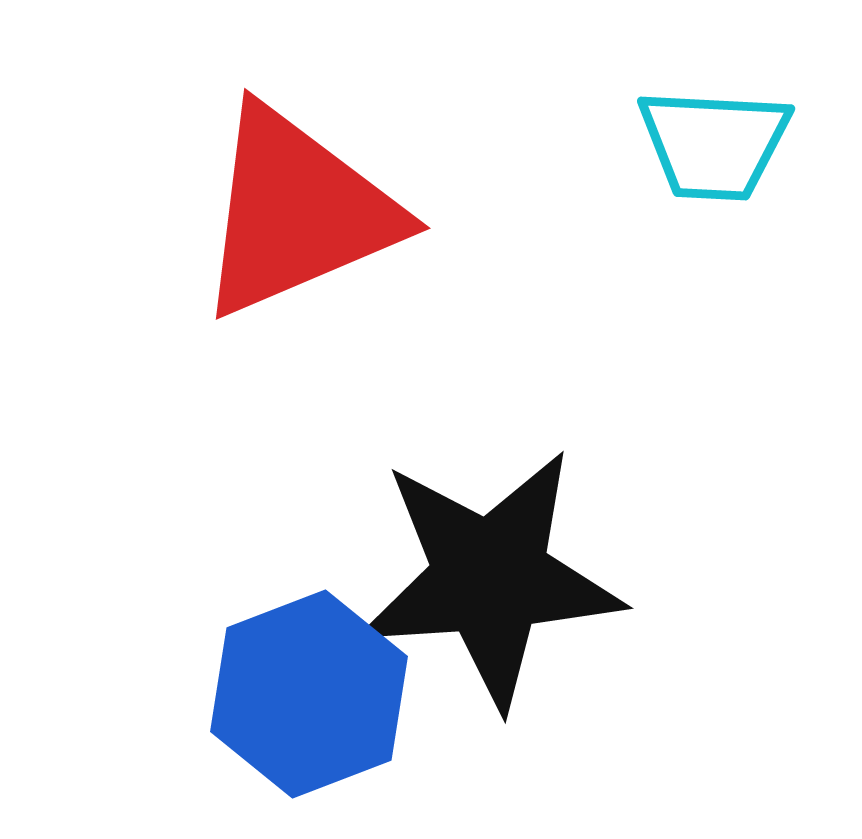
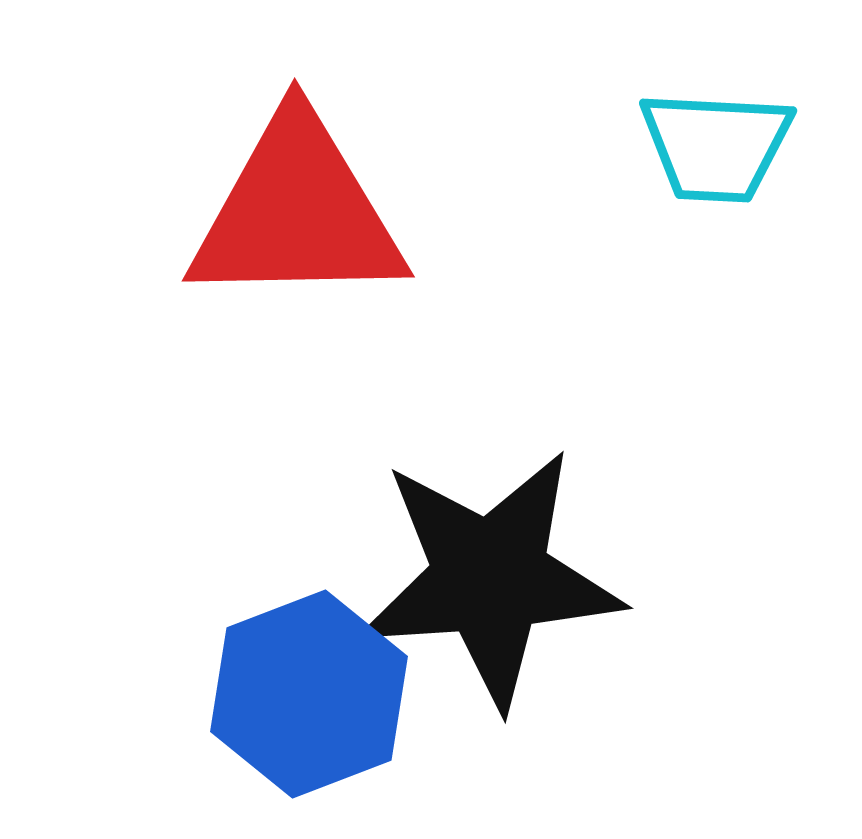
cyan trapezoid: moved 2 px right, 2 px down
red triangle: rotated 22 degrees clockwise
